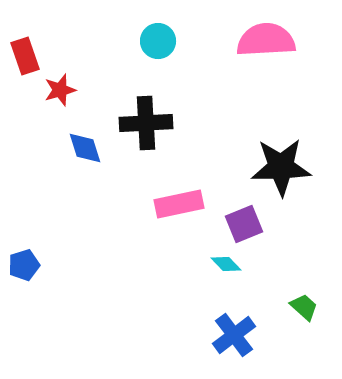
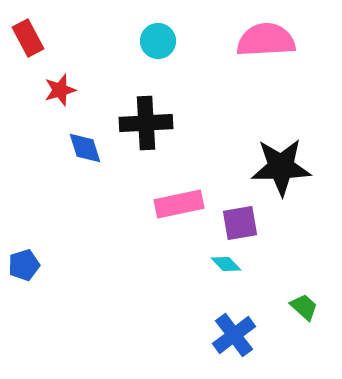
red rectangle: moved 3 px right, 18 px up; rotated 9 degrees counterclockwise
purple square: moved 4 px left, 1 px up; rotated 12 degrees clockwise
